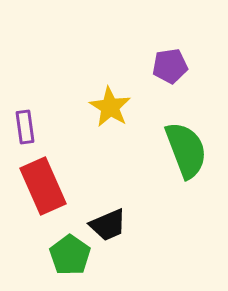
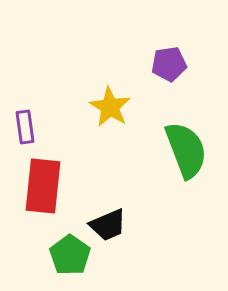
purple pentagon: moved 1 px left, 2 px up
red rectangle: rotated 30 degrees clockwise
